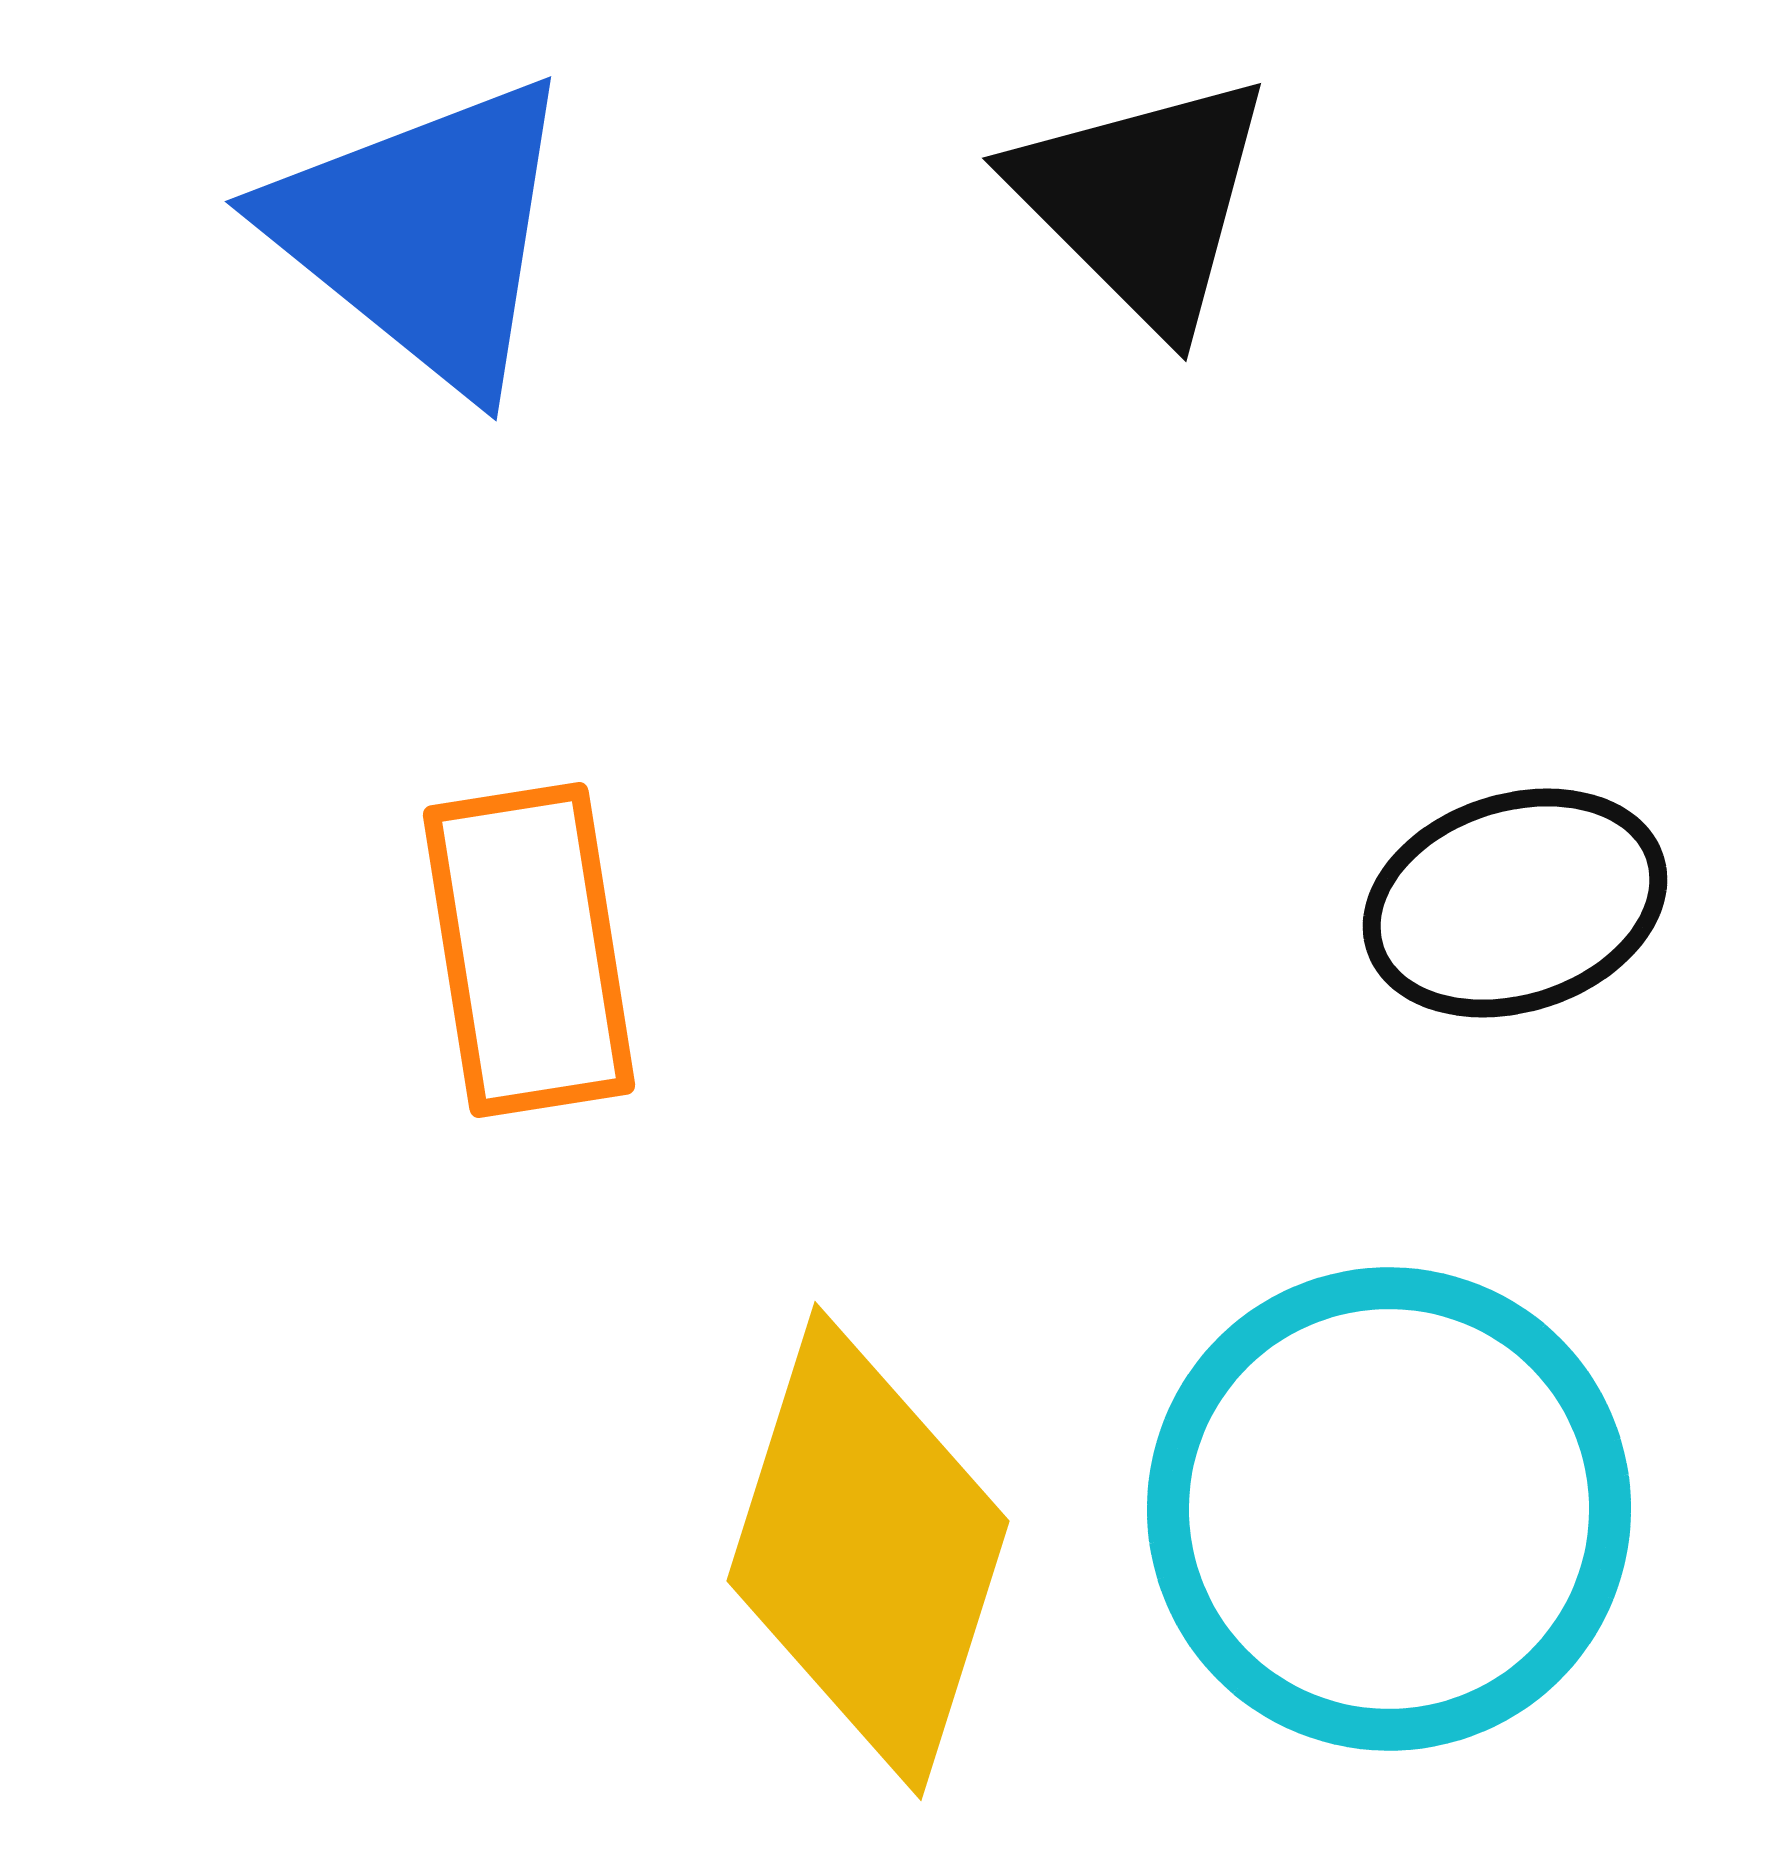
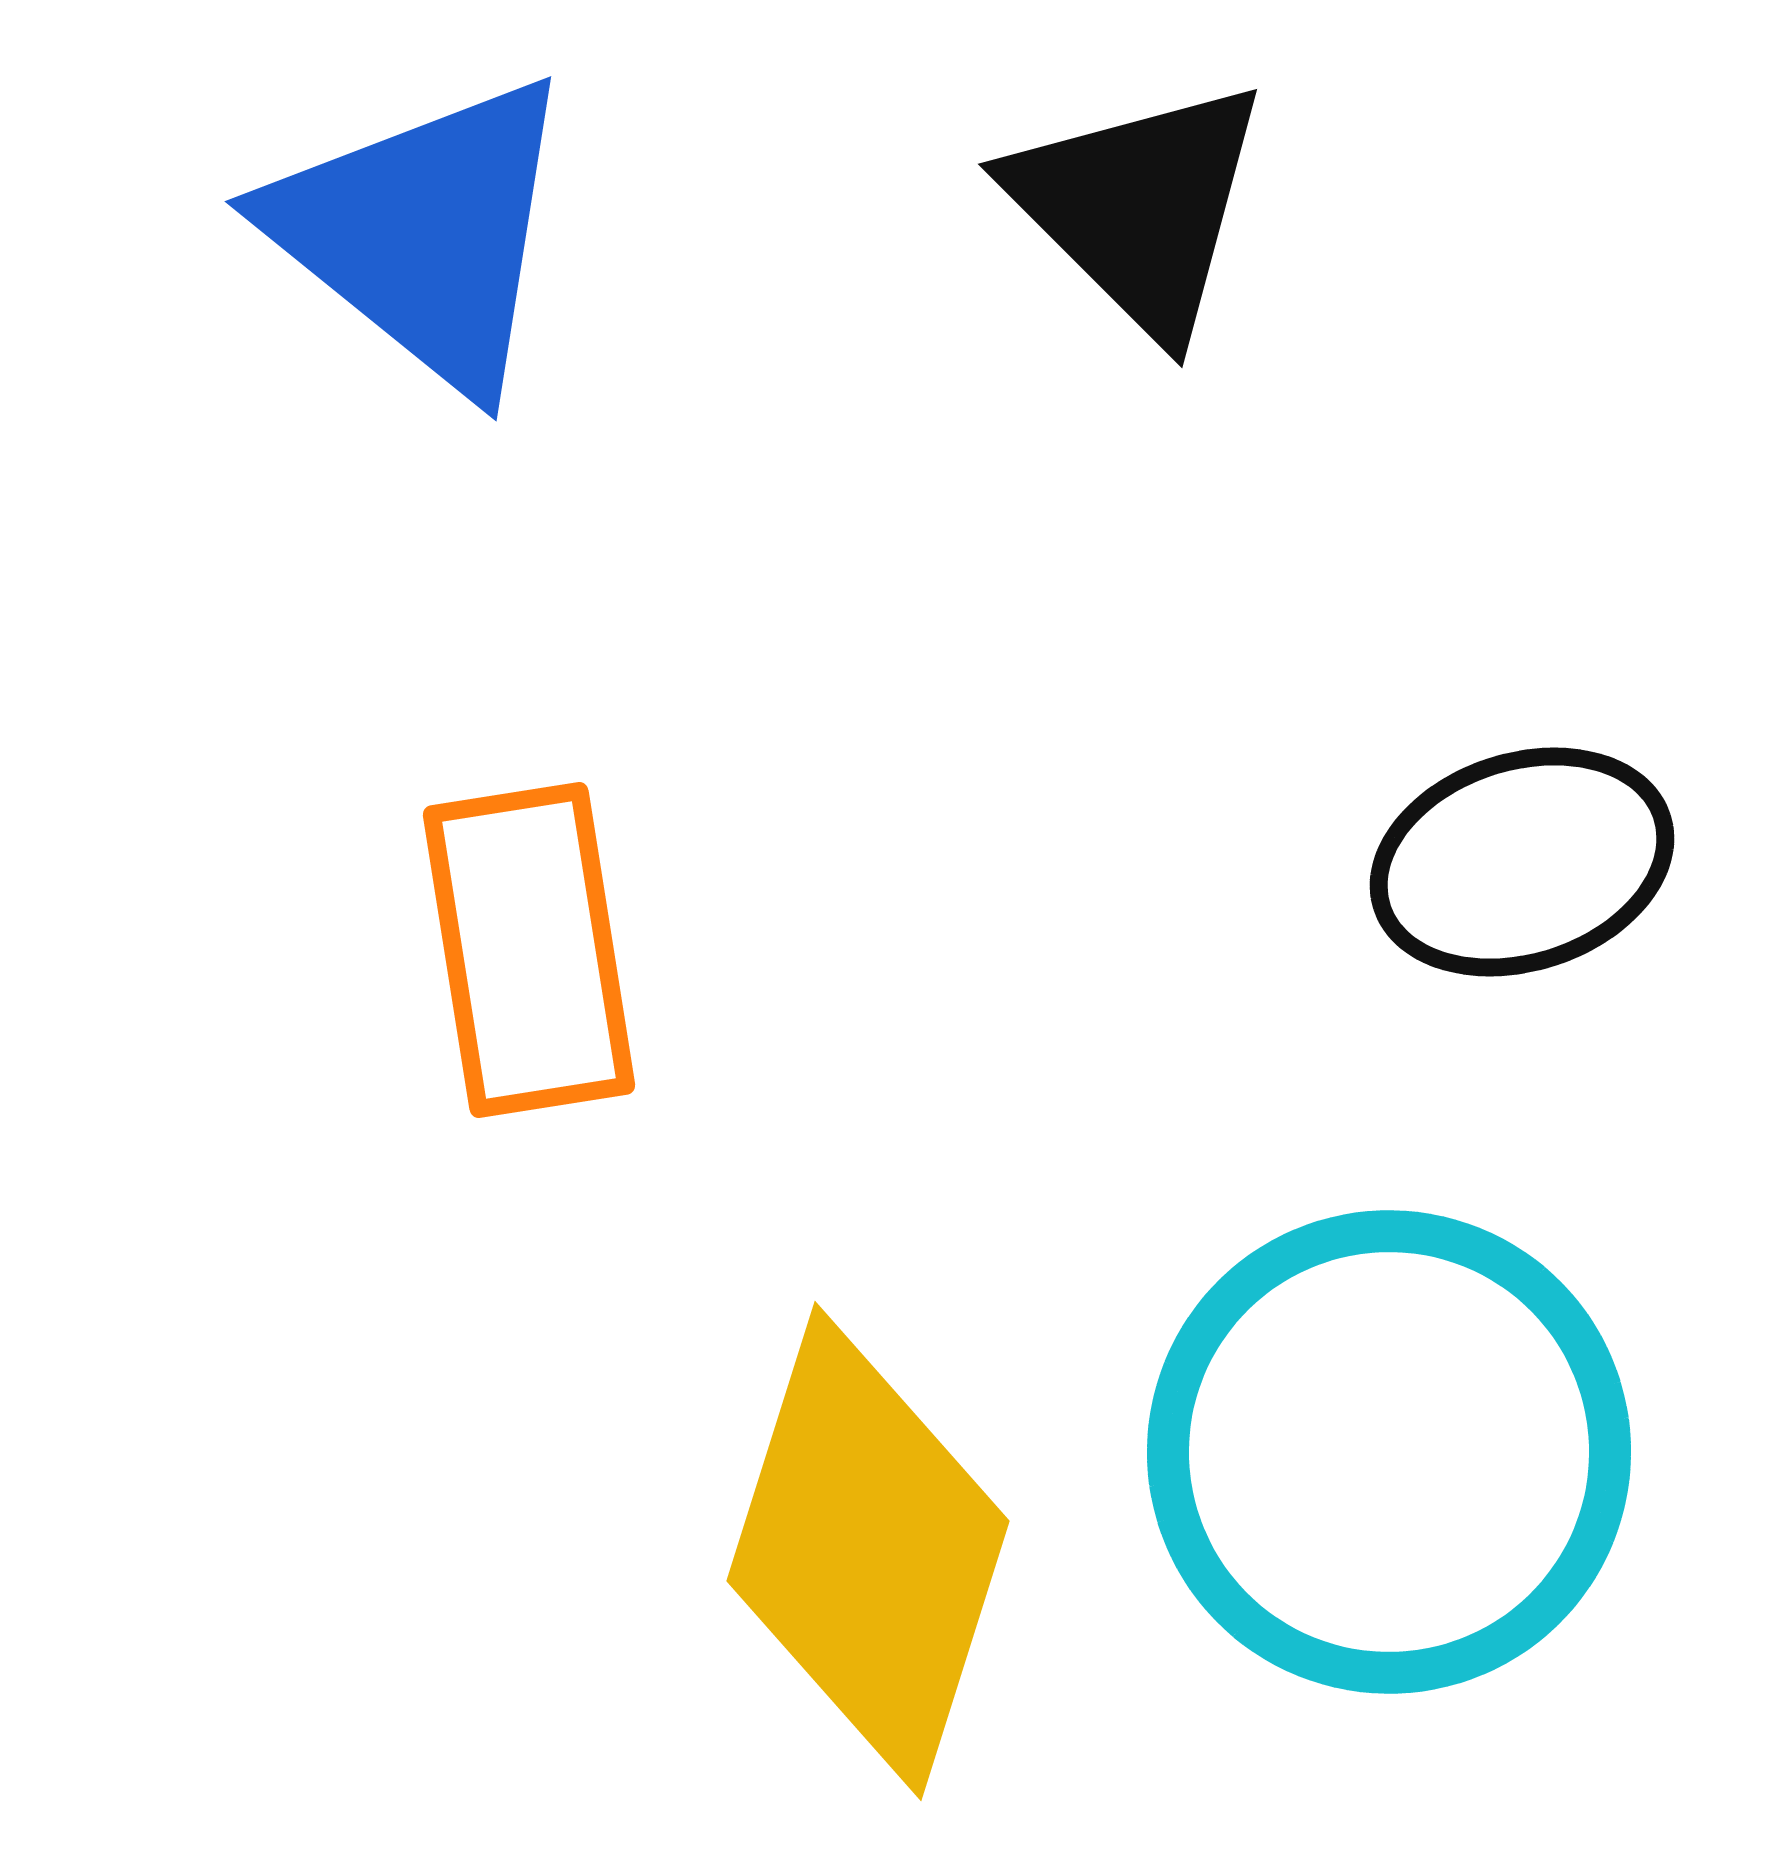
black triangle: moved 4 px left, 6 px down
black ellipse: moved 7 px right, 41 px up
cyan circle: moved 57 px up
